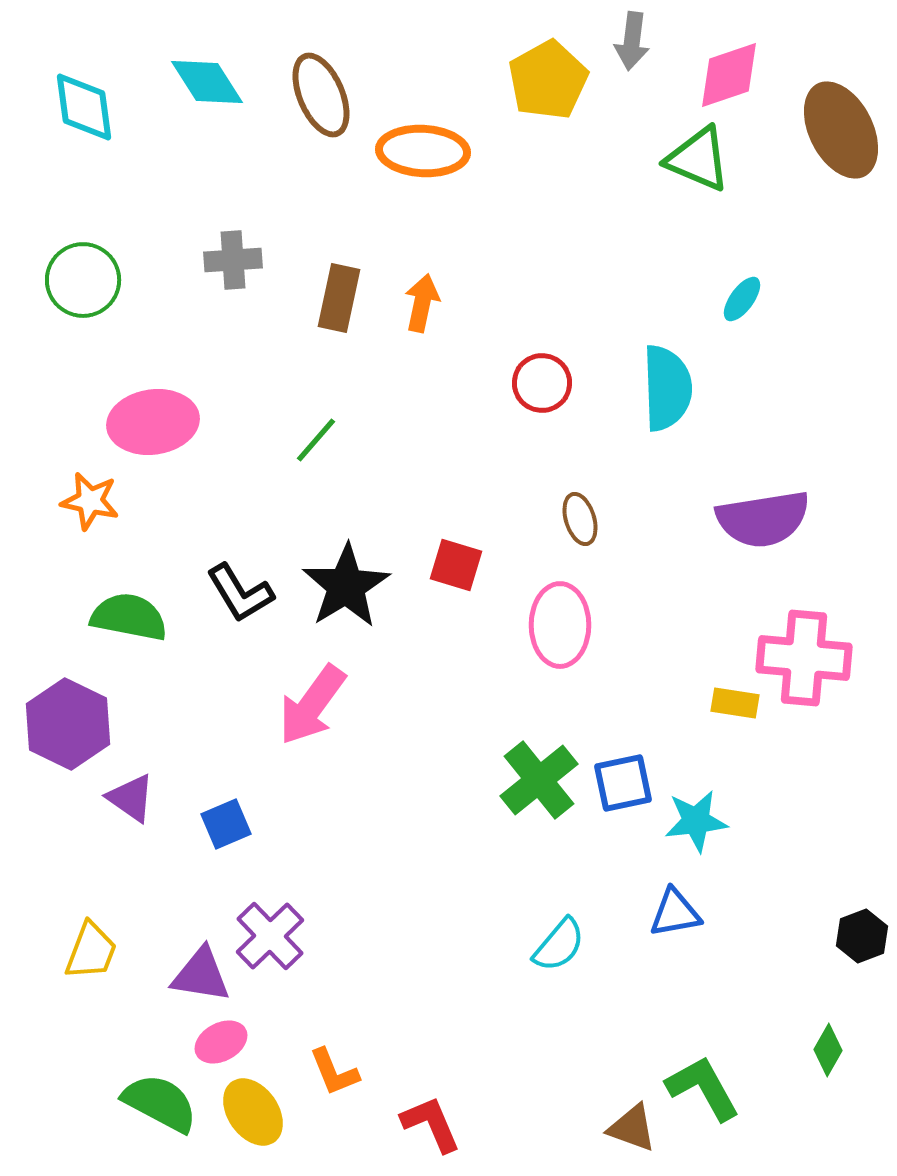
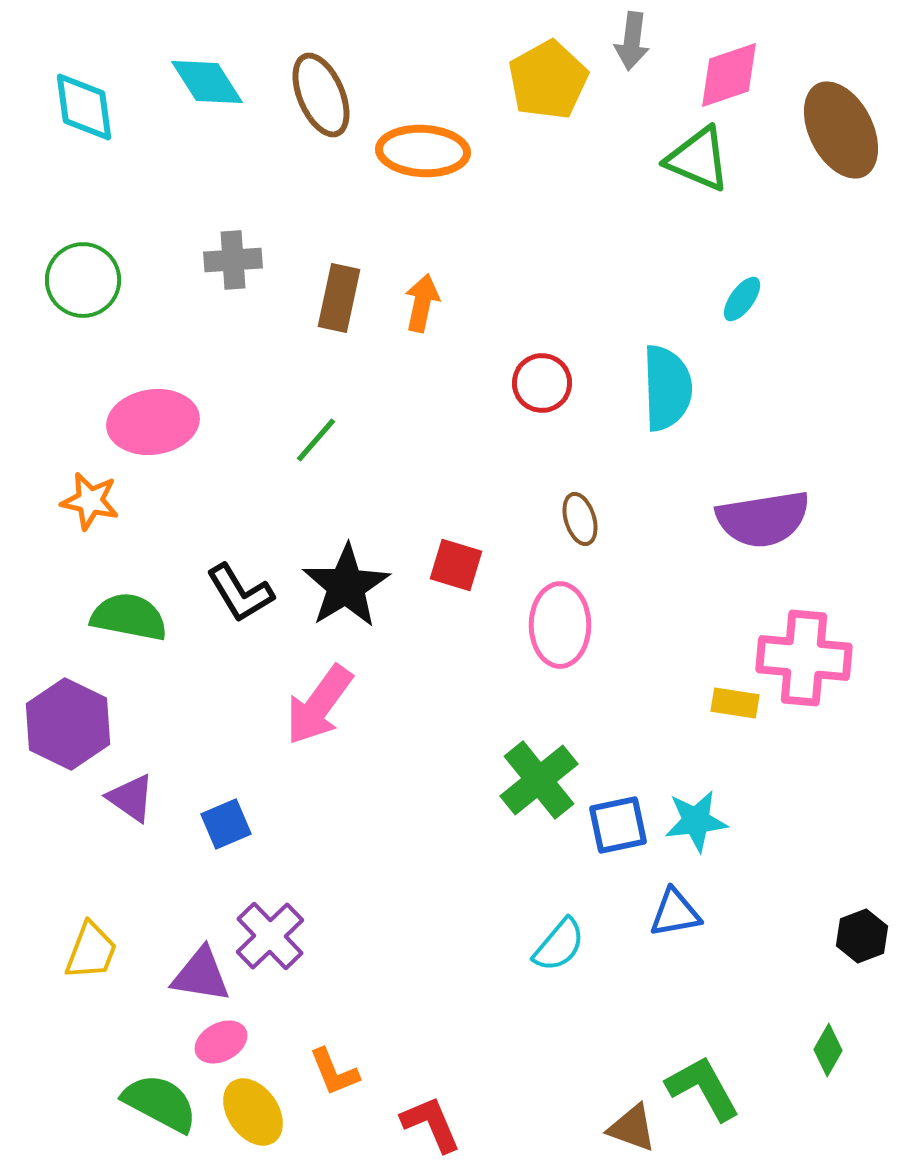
pink arrow at (312, 705): moved 7 px right
blue square at (623, 783): moved 5 px left, 42 px down
